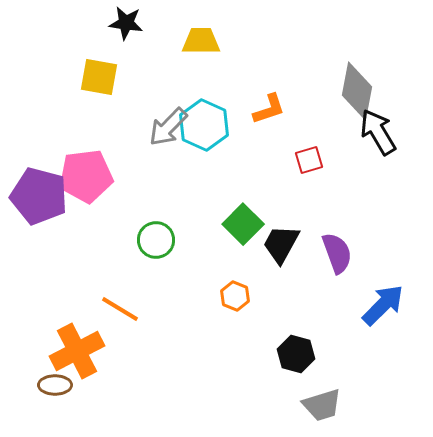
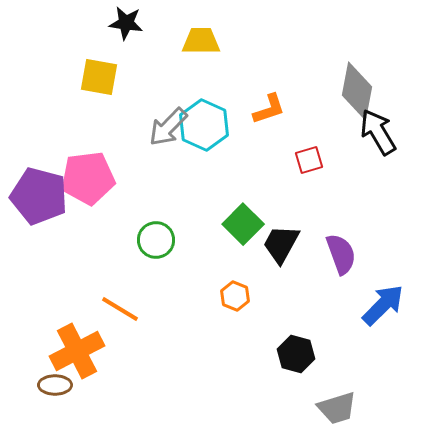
pink pentagon: moved 2 px right, 2 px down
purple semicircle: moved 4 px right, 1 px down
gray trapezoid: moved 15 px right, 3 px down
